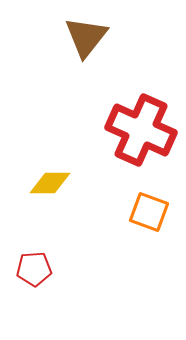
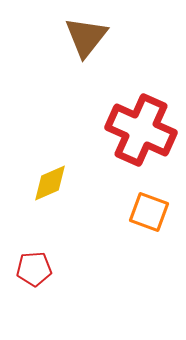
yellow diamond: rotated 24 degrees counterclockwise
